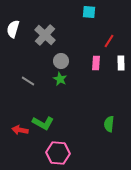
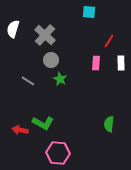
gray circle: moved 10 px left, 1 px up
